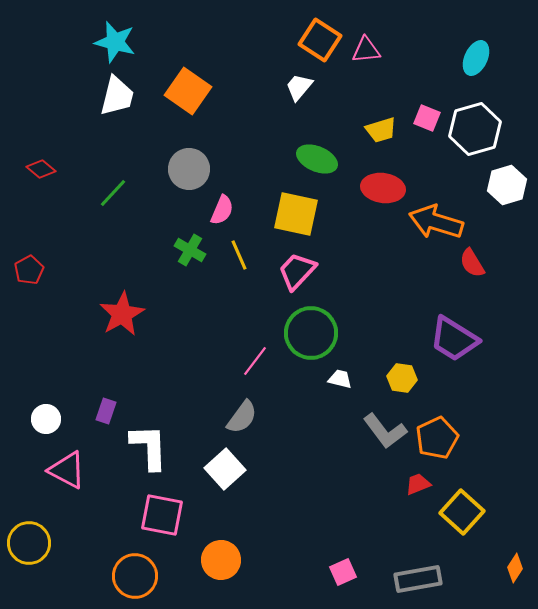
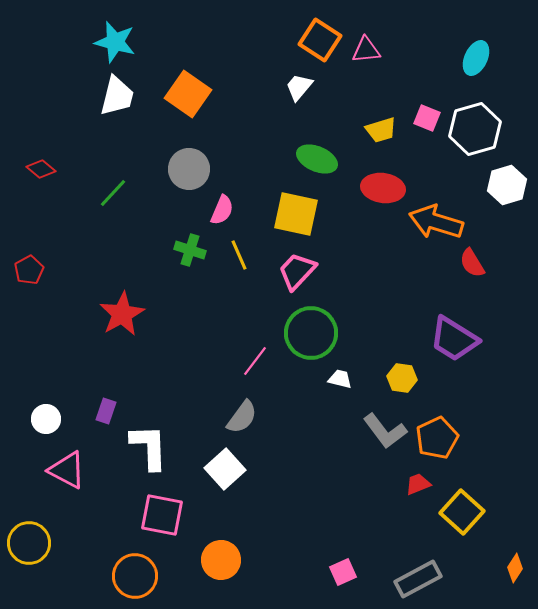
orange square at (188, 91): moved 3 px down
green cross at (190, 250): rotated 12 degrees counterclockwise
gray rectangle at (418, 579): rotated 18 degrees counterclockwise
